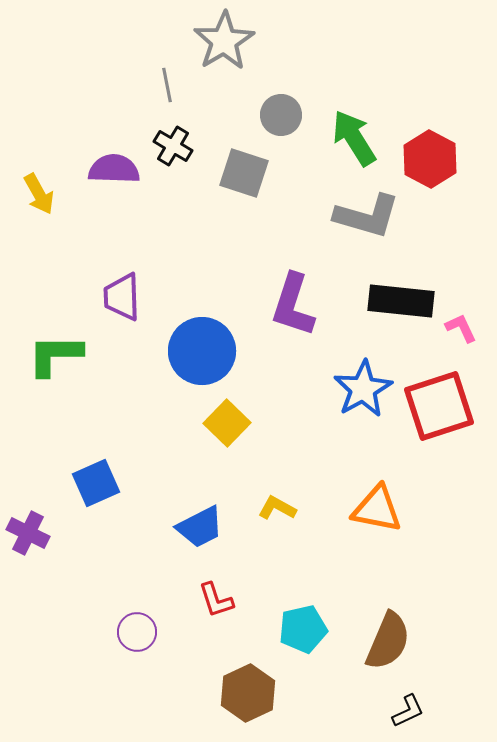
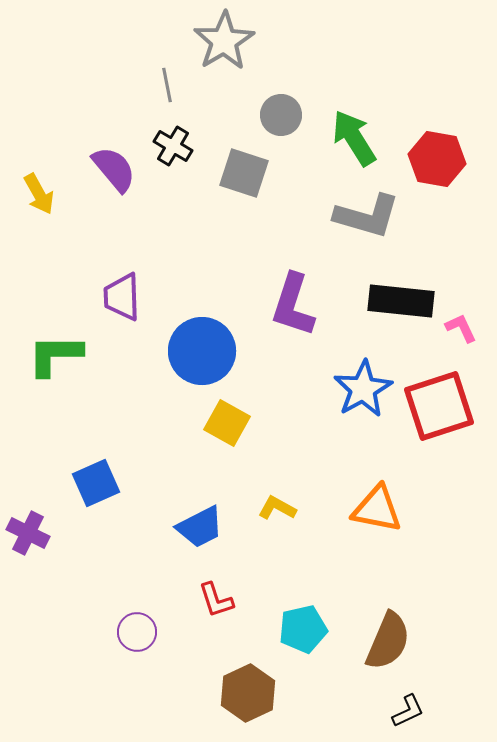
red hexagon: moved 7 px right; rotated 18 degrees counterclockwise
purple semicircle: rotated 48 degrees clockwise
yellow square: rotated 15 degrees counterclockwise
